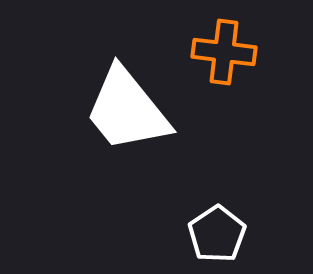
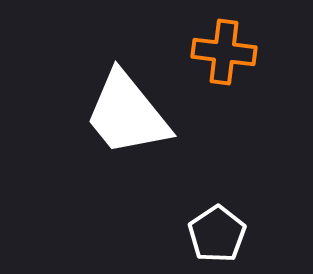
white trapezoid: moved 4 px down
